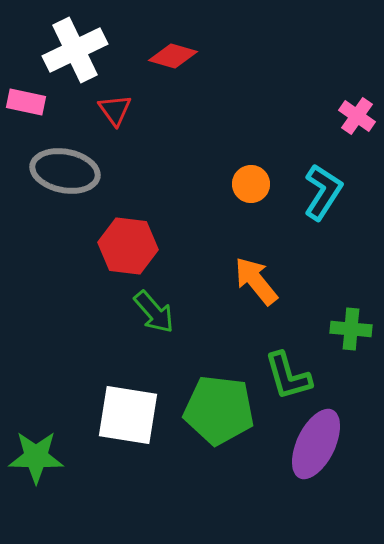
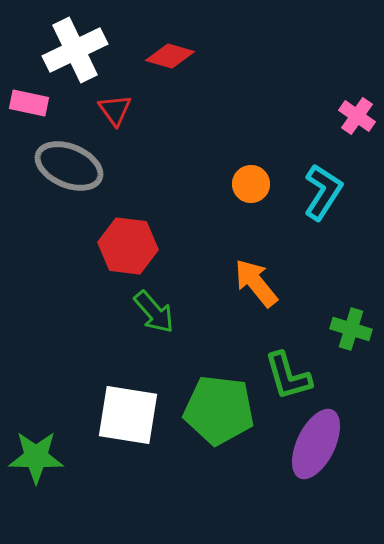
red diamond: moved 3 px left
pink rectangle: moved 3 px right, 1 px down
gray ellipse: moved 4 px right, 5 px up; rotated 12 degrees clockwise
orange arrow: moved 2 px down
green cross: rotated 12 degrees clockwise
